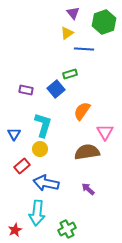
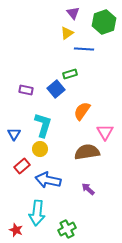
blue arrow: moved 2 px right, 3 px up
red star: moved 1 px right; rotated 24 degrees counterclockwise
